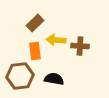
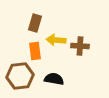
brown rectangle: rotated 30 degrees counterclockwise
